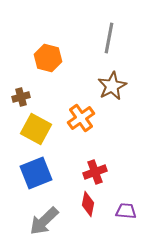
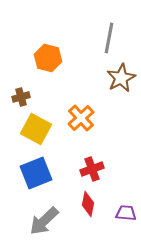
brown star: moved 9 px right, 8 px up
orange cross: rotated 8 degrees counterclockwise
red cross: moved 3 px left, 3 px up
purple trapezoid: moved 2 px down
